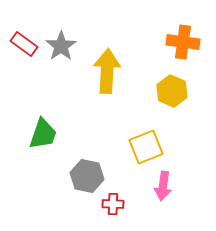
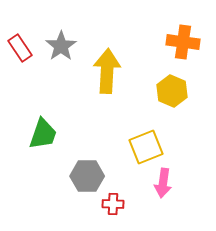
red rectangle: moved 4 px left, 4 px down; rotated 20 degrees clockwise
gray hexagon: rotated 12 degrees counterclockwise
pink arrow: moved 3 px up
